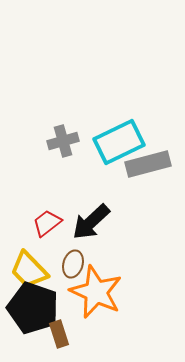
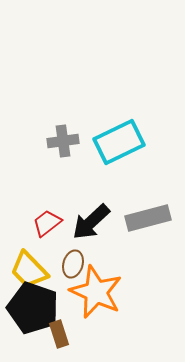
gray cross: rotated 8 degrees clockwise
gray rectangle: moved 54 px down
